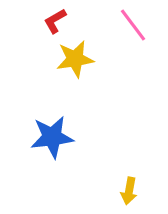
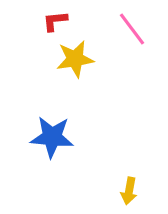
red L-shape: rotated 24 degrees clockwise
pink line: moved 1 px left, 4 px down
blue star: rotated 12 degrees clockwise
